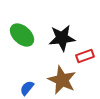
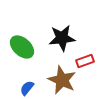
green ellipse: moved 12 px down
red rectangle: moved 5 px down
